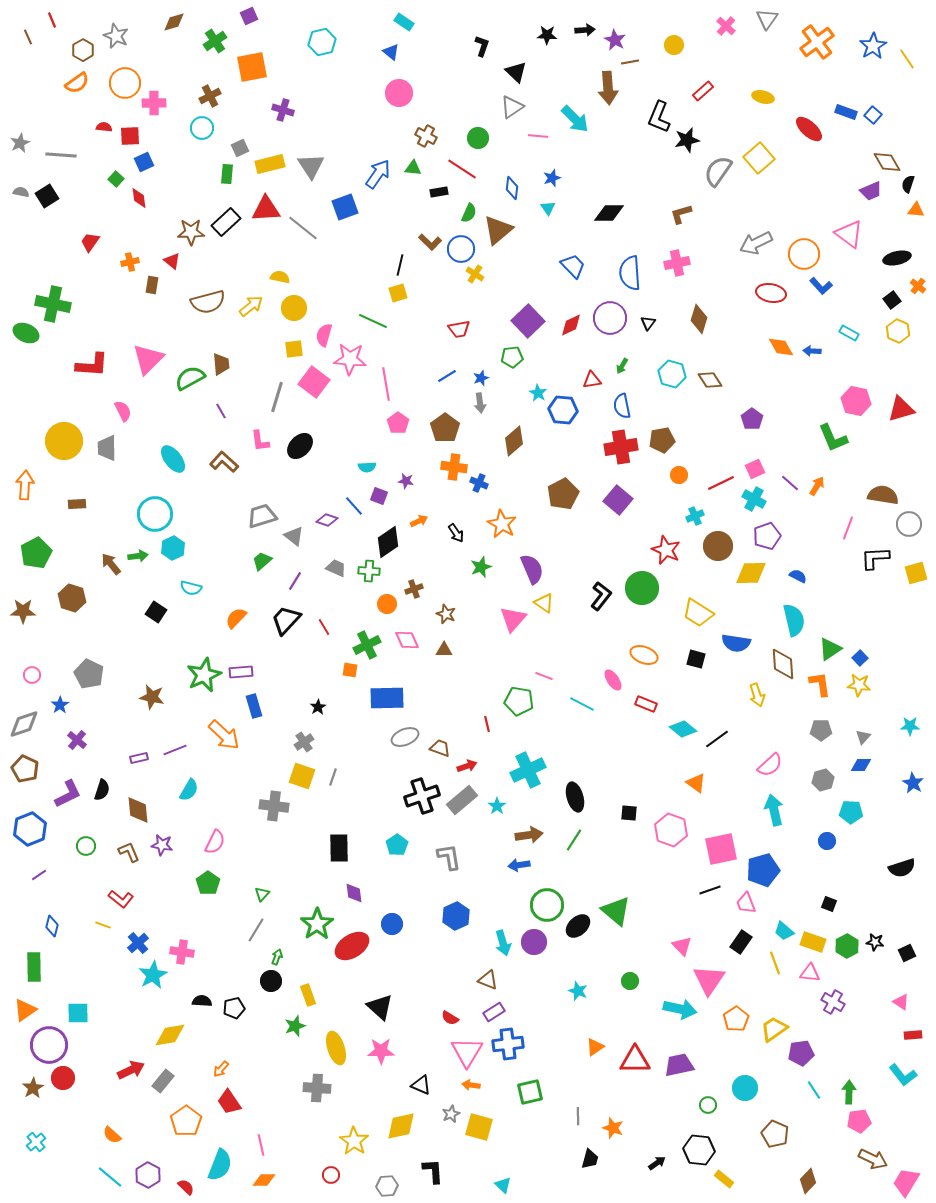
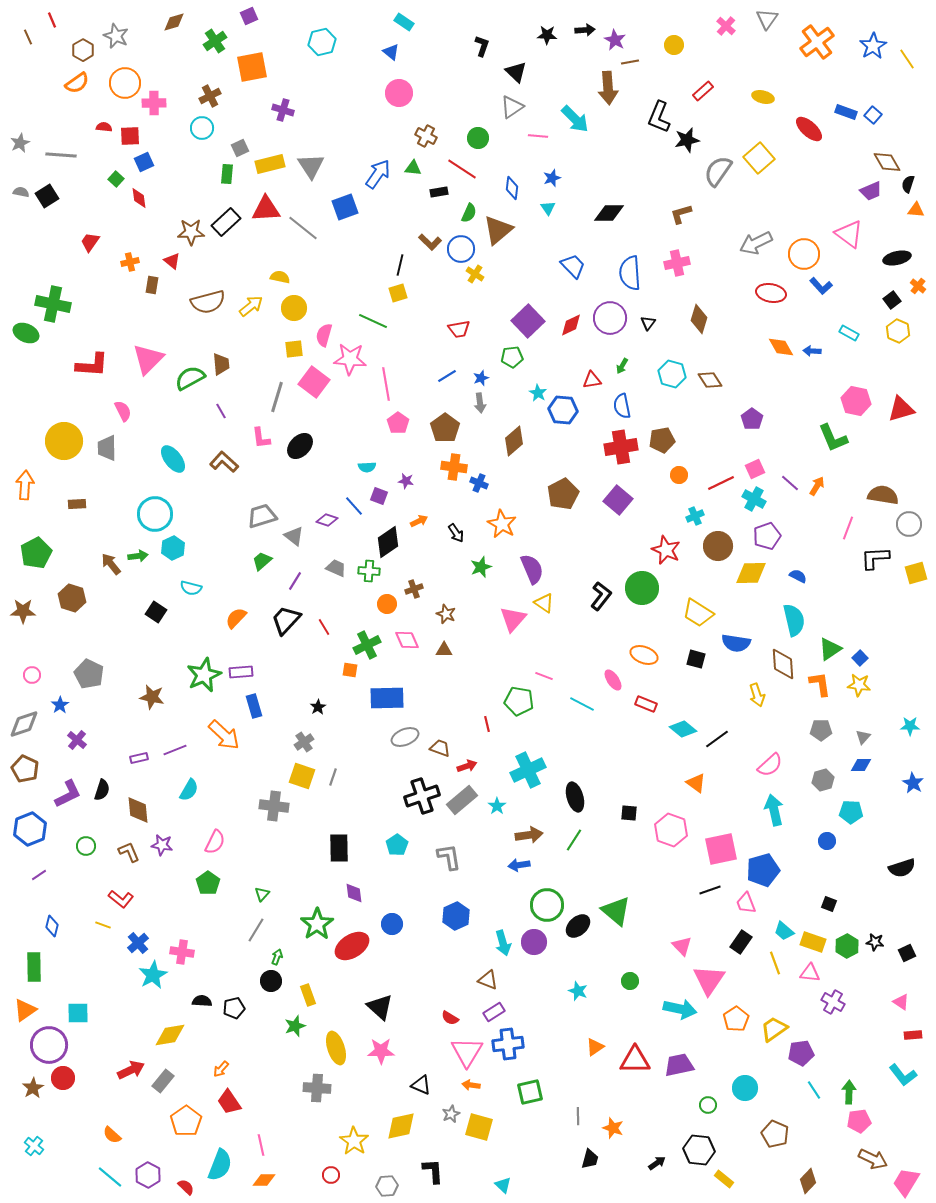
pink L-shape at (260, 441): moved 1 px right, 3 px up
cyan cross at (36, 1142): moved 2 px left, 4 px down; rotated 12 degrees counterclockwise
